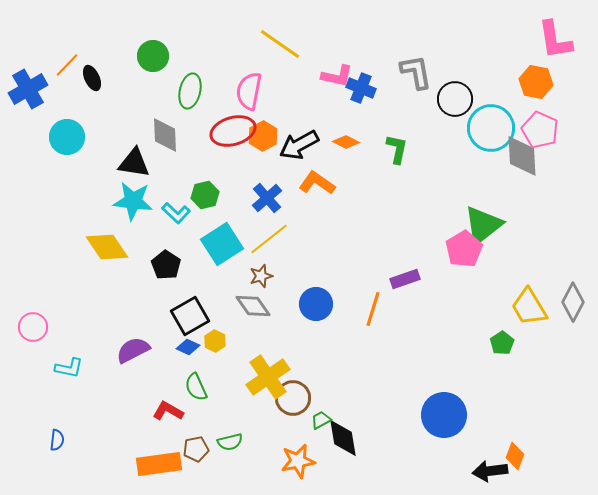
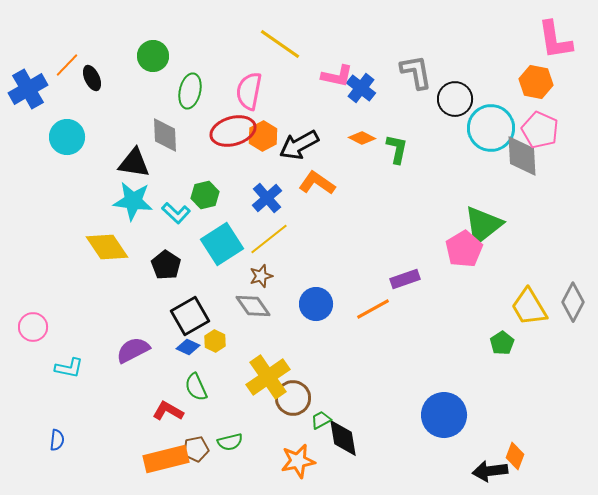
blue cross at (361, 88): rotated 16 degrees clockwise
orange diamond at (346, 142): moved 16 px right, 4 px up
orange line at (373, 309): rotated 44 degrees clockwise
orange rectangle at (159, 464): moved 7 px right, 5 px up; rotated 6 degrees counterclockwise
